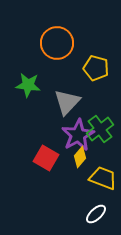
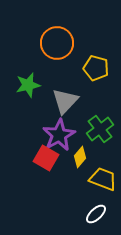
green star: rotated 20 degrees counterclockwise
gray triangle: moved 2 px left, 1 px up
purple star: moved 19 px left
yellow trapezoid: moved 1 px down
